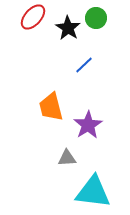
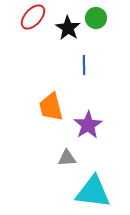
blue line: rotated 48 degrees counterclockwise
